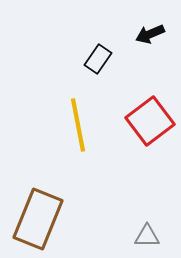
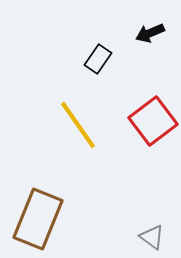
black arrow: moved 1 px up
red square: moved 3 px right
yellow line: rotated 24 degrees counterclockwise
gray triangle: moved 5 px right, 1 px down; rotated 36 degrees clockwise
